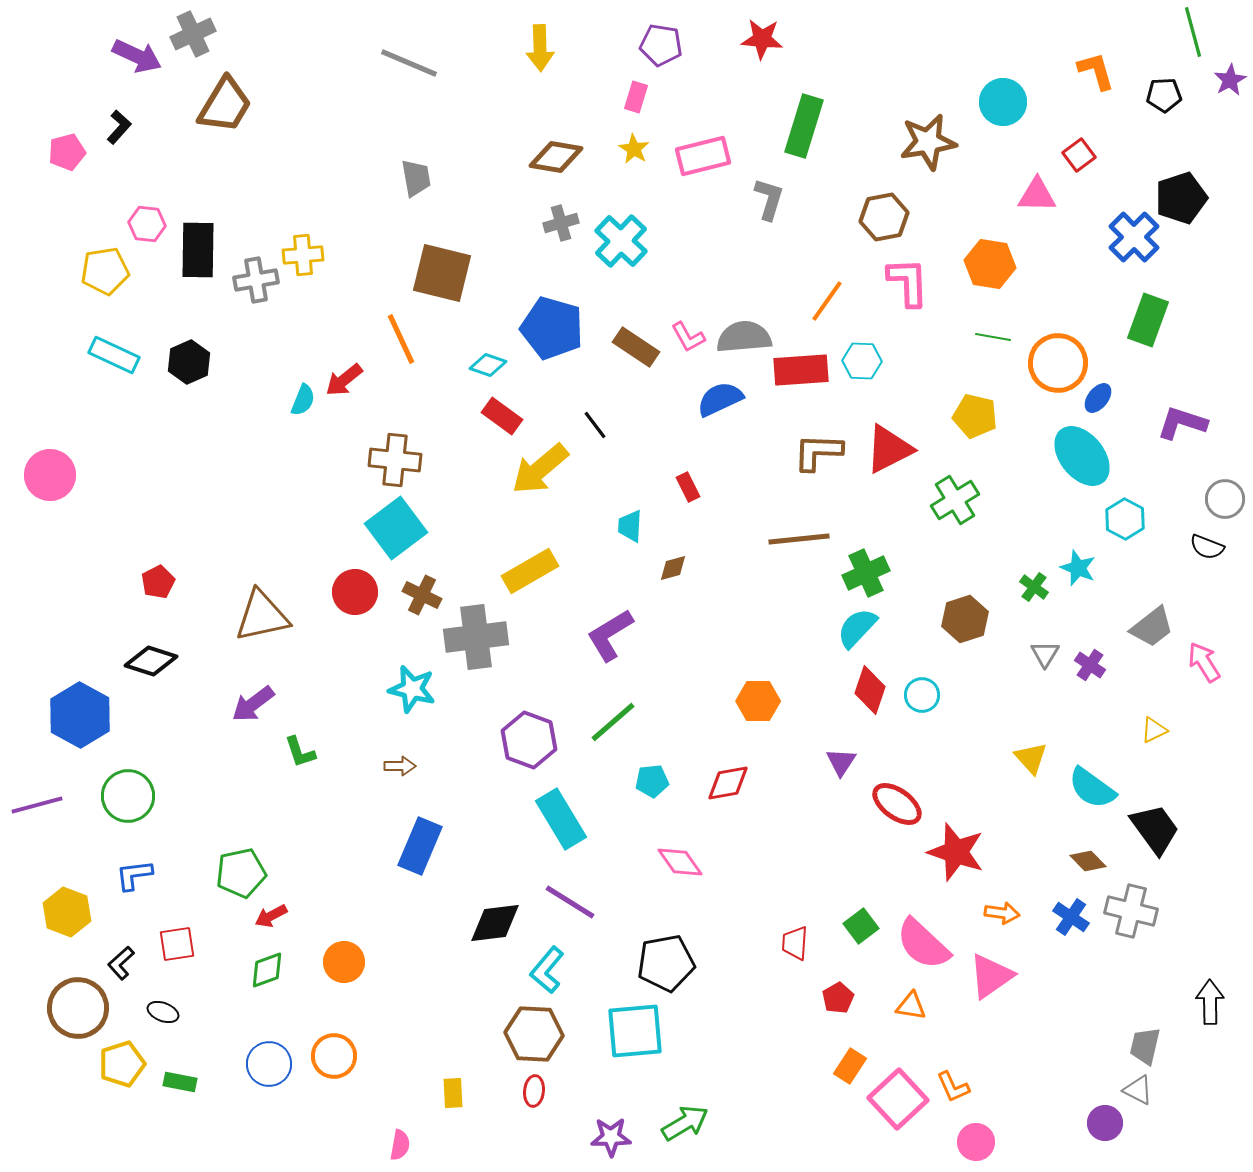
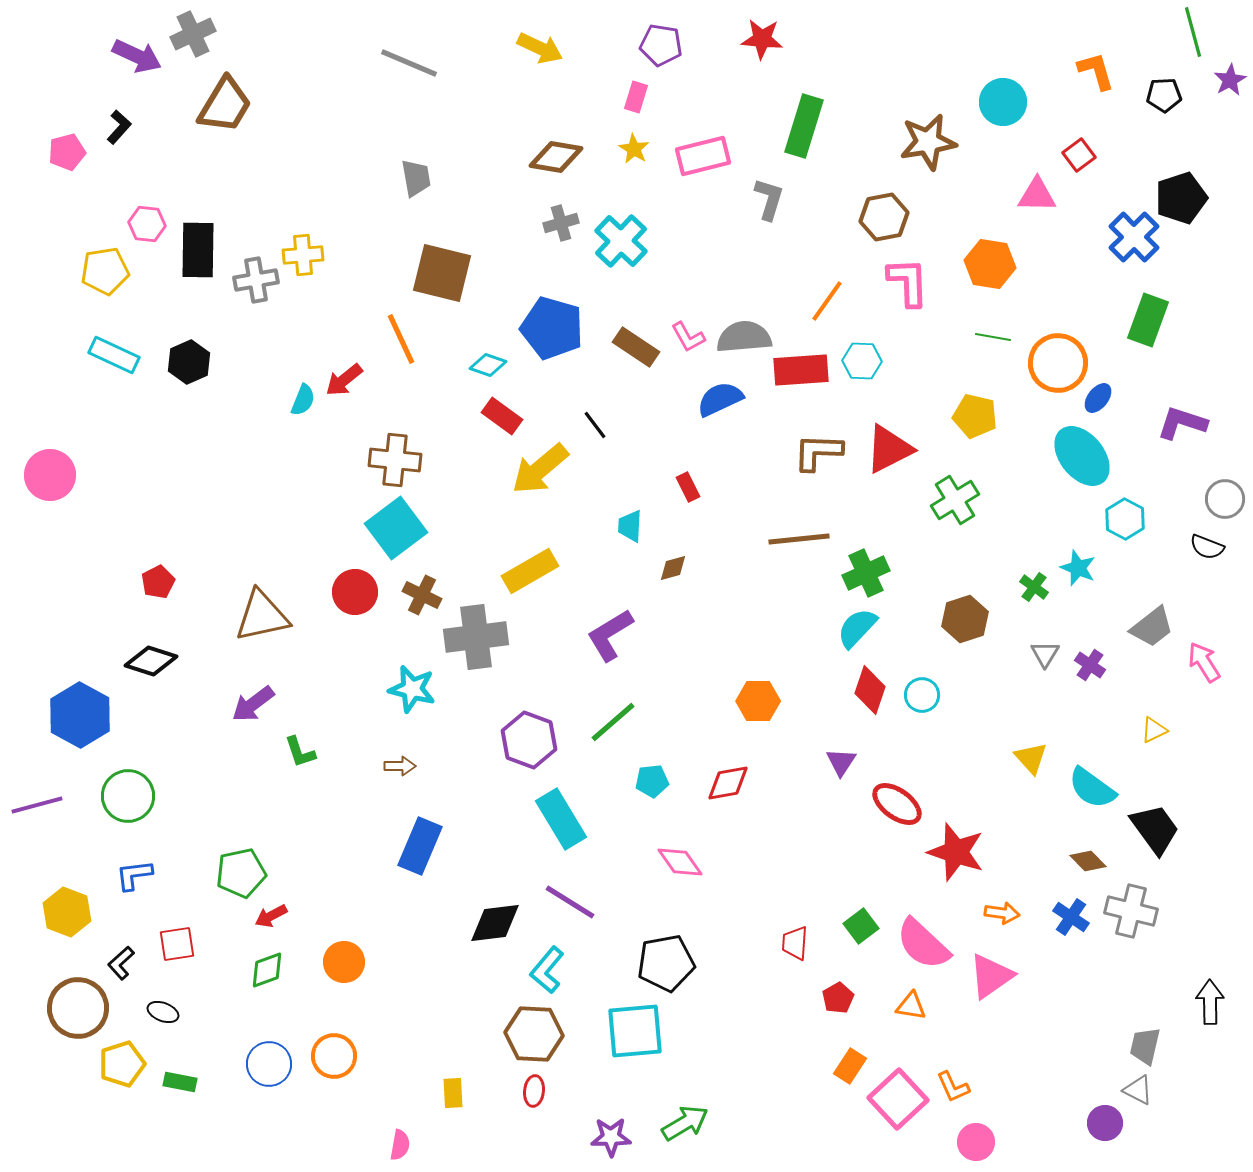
yellow arrow at (540, 48): rotated 63 degrees counterclockwise
